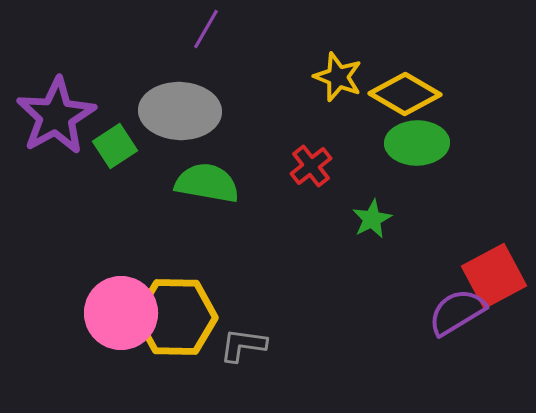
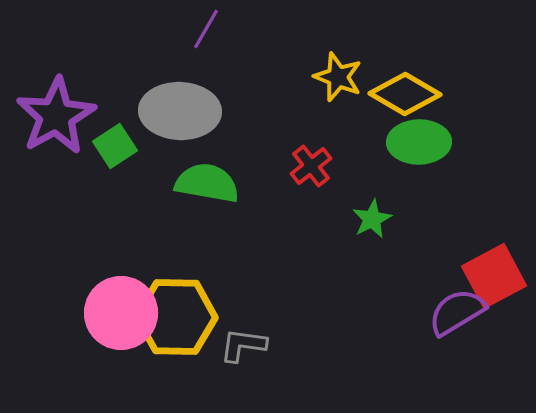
green ellipse: moved 2 px right, 1 px up
